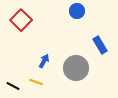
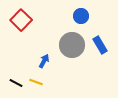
blue circle: moved 4 px right, 5 px down
gray circle: moved 4 px left, 23 px up
black line: moved 3 px right, 3 px up
